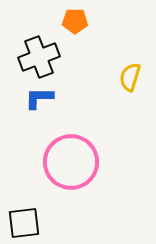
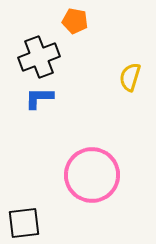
orange pentagon: rotated 10 degrees clockwise
pink circle: moved 21 px right, 13 px down
